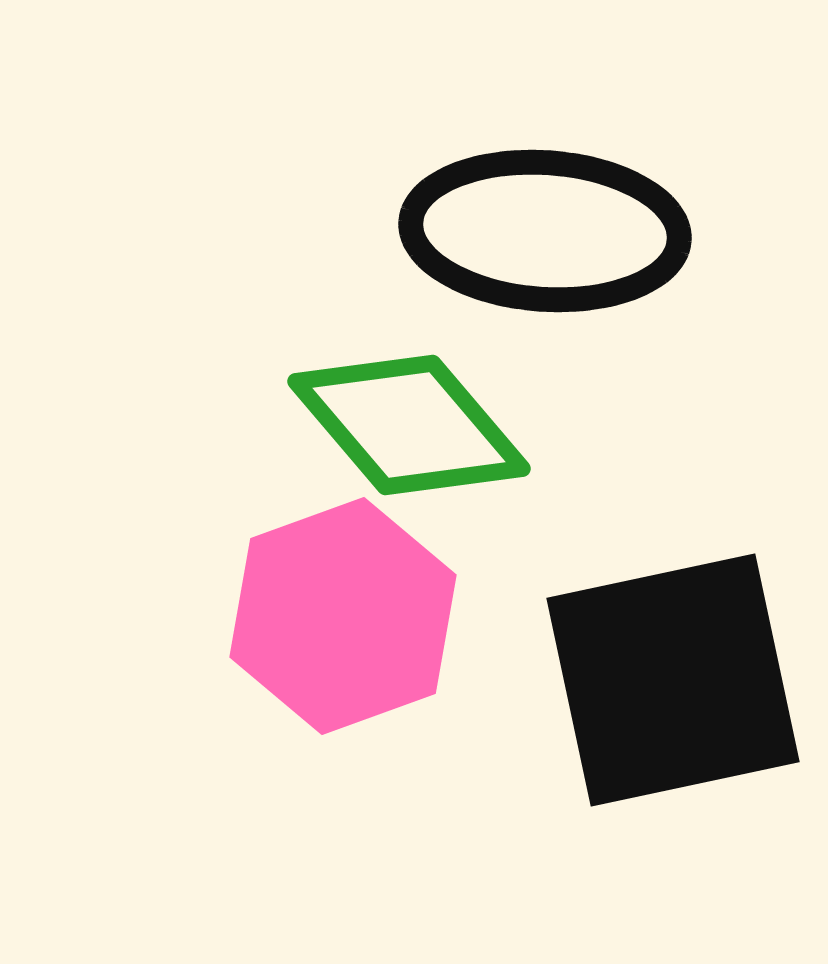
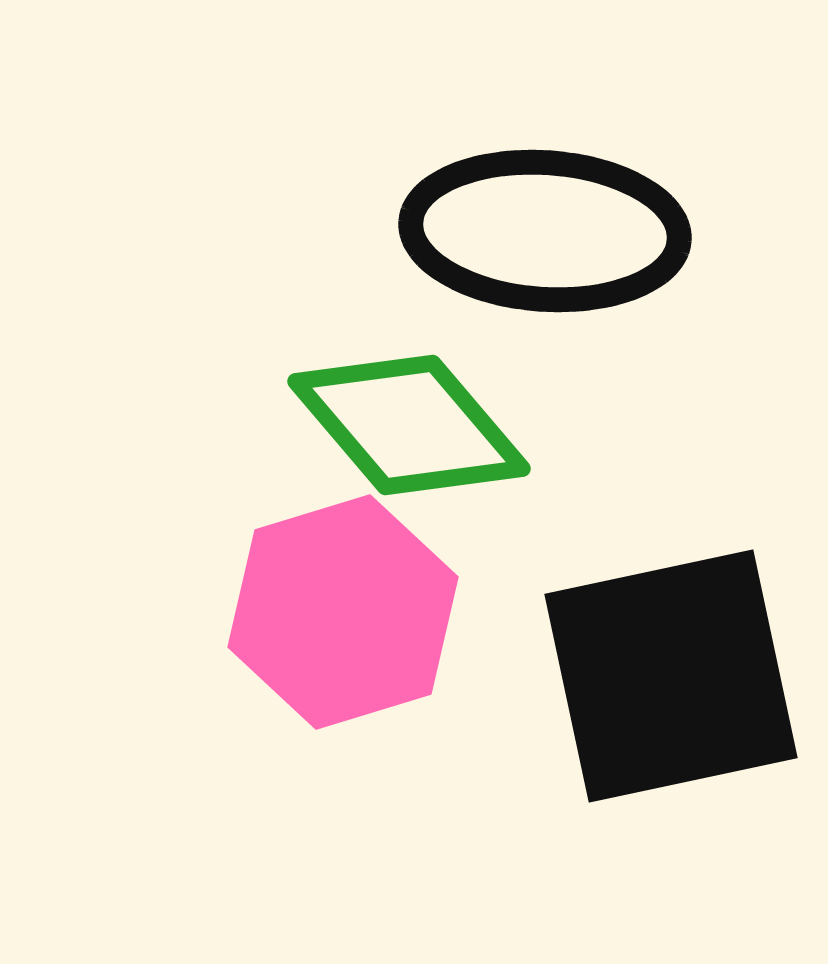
pink hexagon: moved 4 px up; rotated 3 degrees clockwise
black square: moved 2 px left, 4 px up
